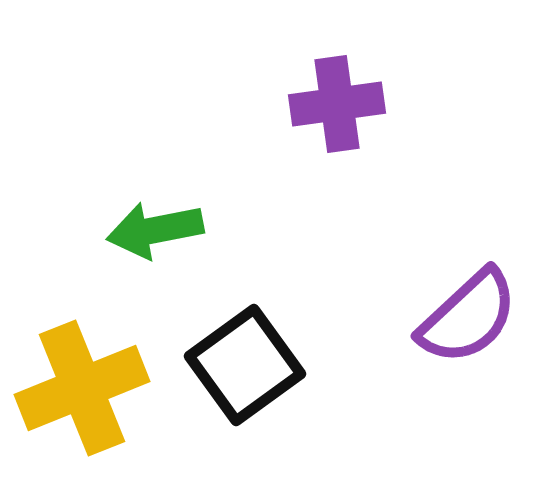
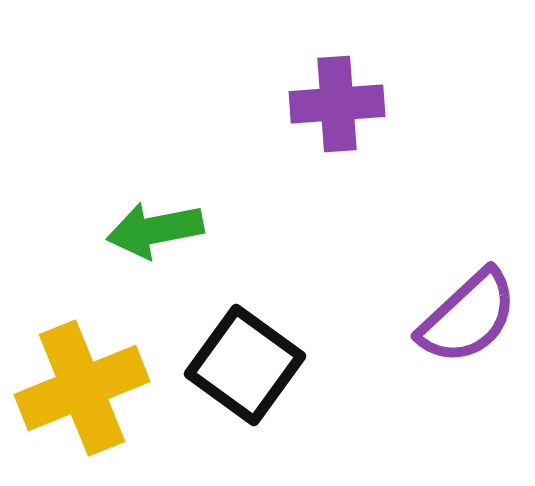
purple cross: rotated 4 degrees clockwise
black square: rotated 18 degrees counterclockwise
